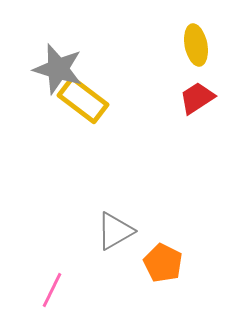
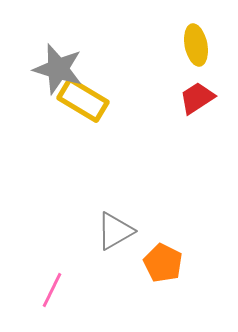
yellow rectangle: rotated 6 degrees counterclockwise
